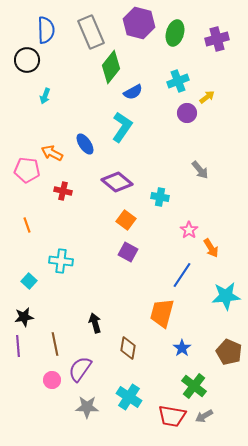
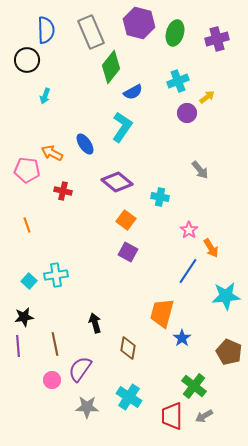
cyan cross at (61, 261): moved 5 px left, 14 px down; rotated 15 degrees counterclockwise
blue line at (182, 275): moved 6 px right, 4 px up
blue star at (182, 348): moved 10 px up
red trapezoid at (172, 416): rotated 80 degrees clockwise
